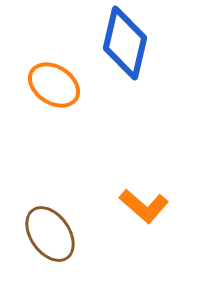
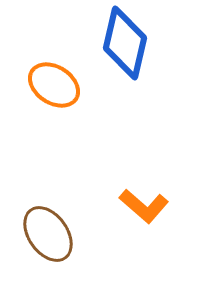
brown ellipse: moved 2 px left
